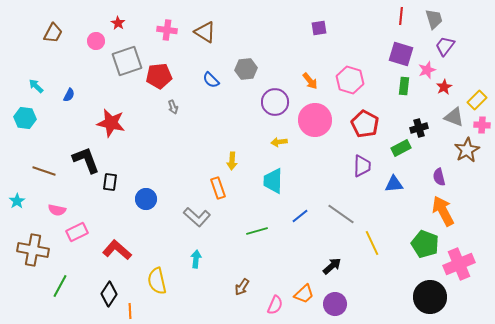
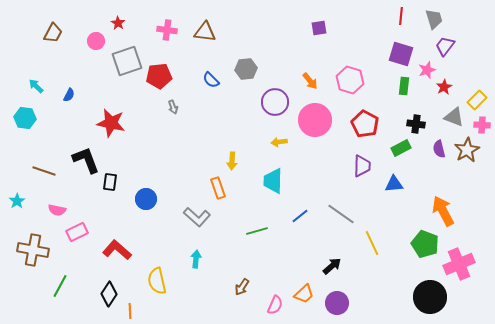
brown triangle at (205, 32): rotated 25 degrees counterclockwise
black cross at (419, 128): moved 3 px left, 4 px up; rotated 24 degrees clockwise
purple semicircle at (439, 177): moved 28 px up
purple circle at (335, 304): moved 2 px right, 1 px up
